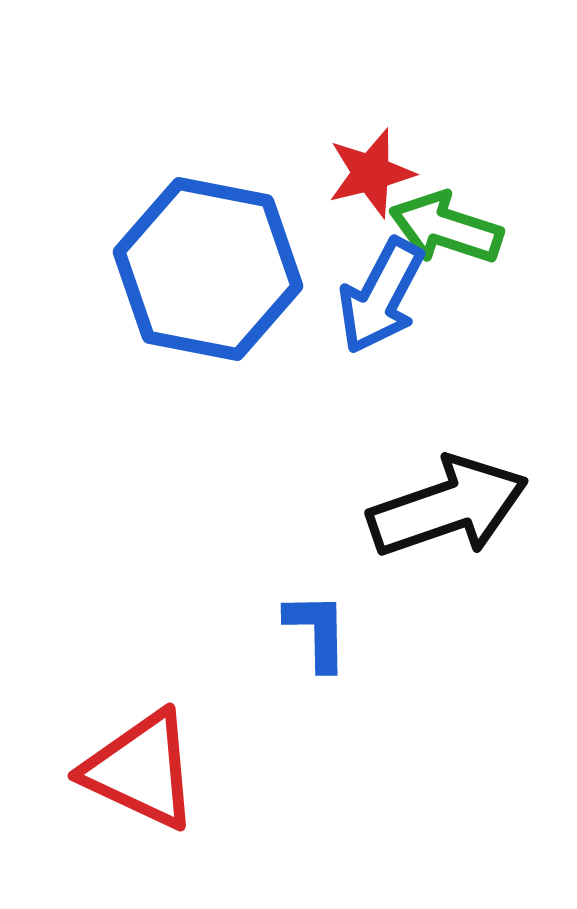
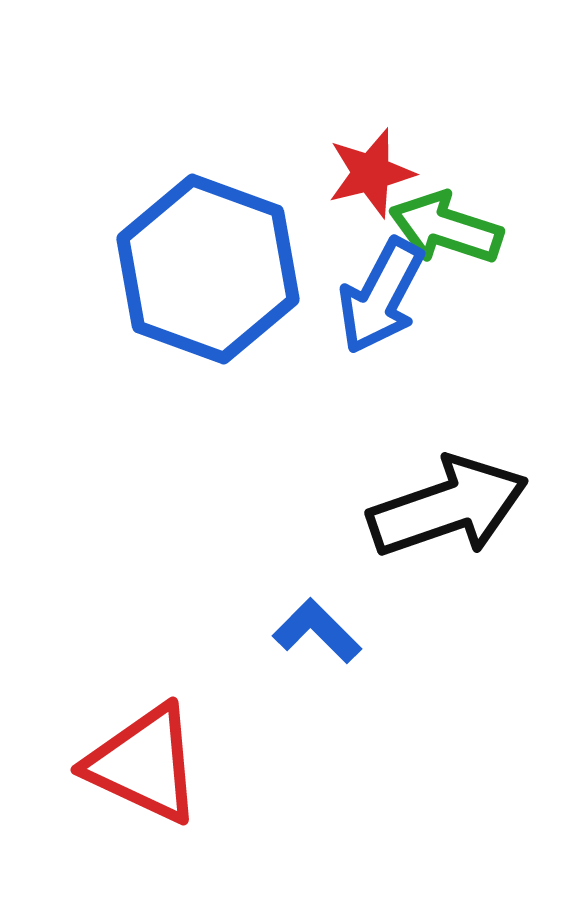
blue hexagon: rotated 9 degrees clockwise
blue L-shape: rotated 44 degrees counterclockwise
red triangle: moved 3 px right, 6 px up
